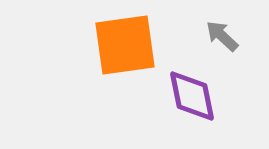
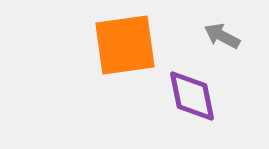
gray arrow: rotated 15 degrees counterclockwise
